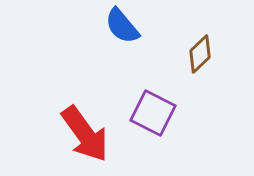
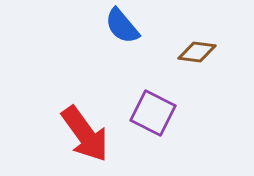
brown diamond: moved 3 px left, 2 px up; rotated 51 degrees clockwise
